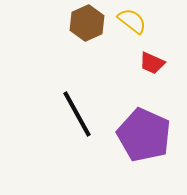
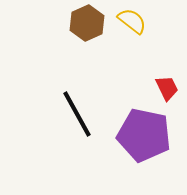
red trapezoid: moved 15 px right, 25 px down; rotated 140 degrees counterclockwise
purple pentagon: rotated 12 degrees counterclockwise
